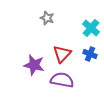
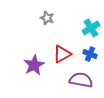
cyan cross: rotated 18 degrees clockwise
red triangle: rotated 18 degrees clockwise
purple star: rotated 30 degrees clockwise
purple semicircle: moved 19 px right
